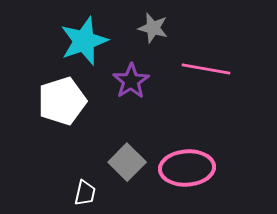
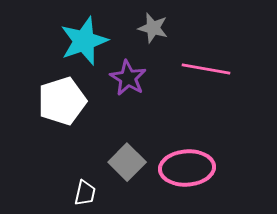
purple star: moved 3 px left, 3 px up; rotated 9 degrees counterclockwise
